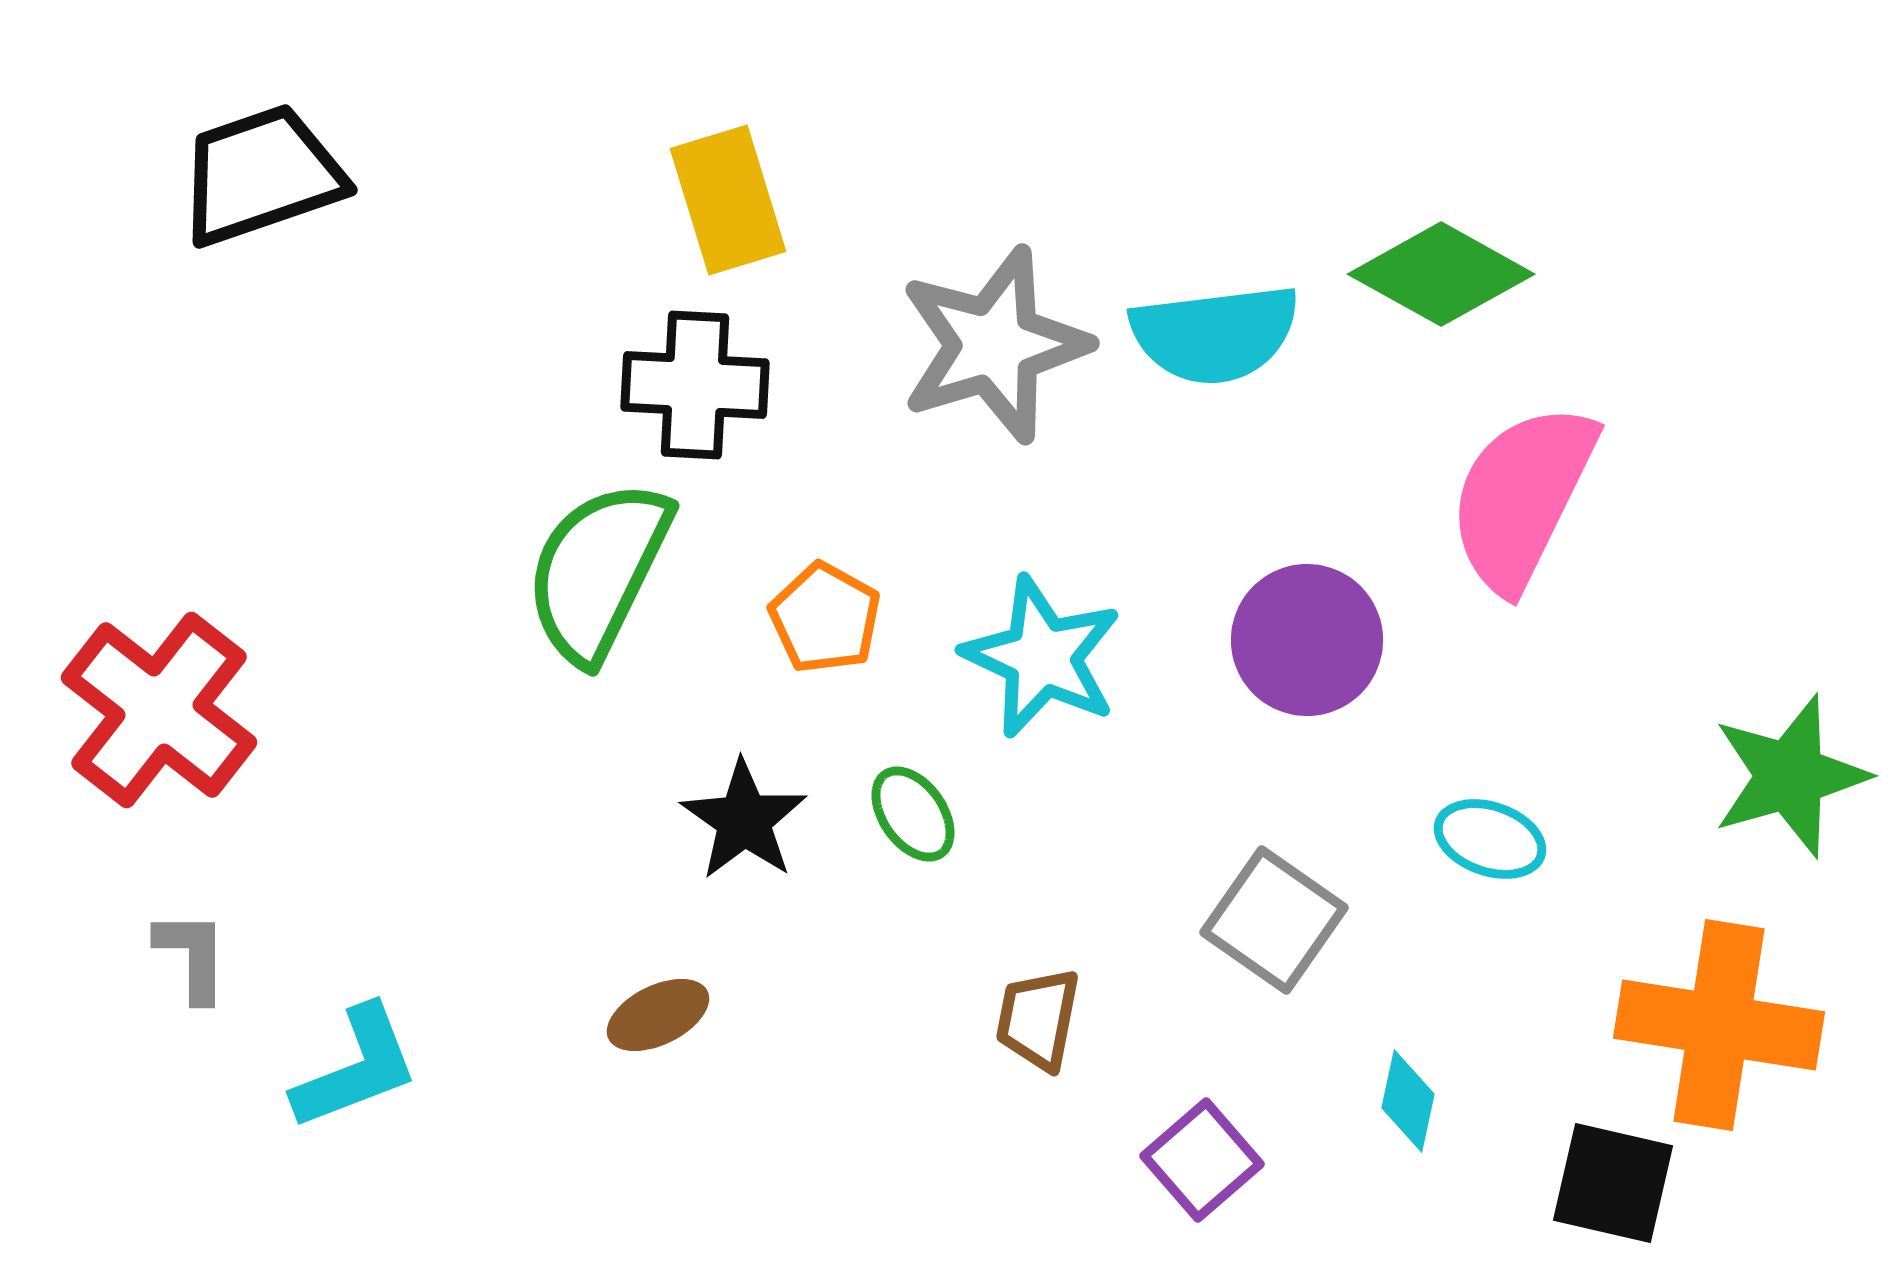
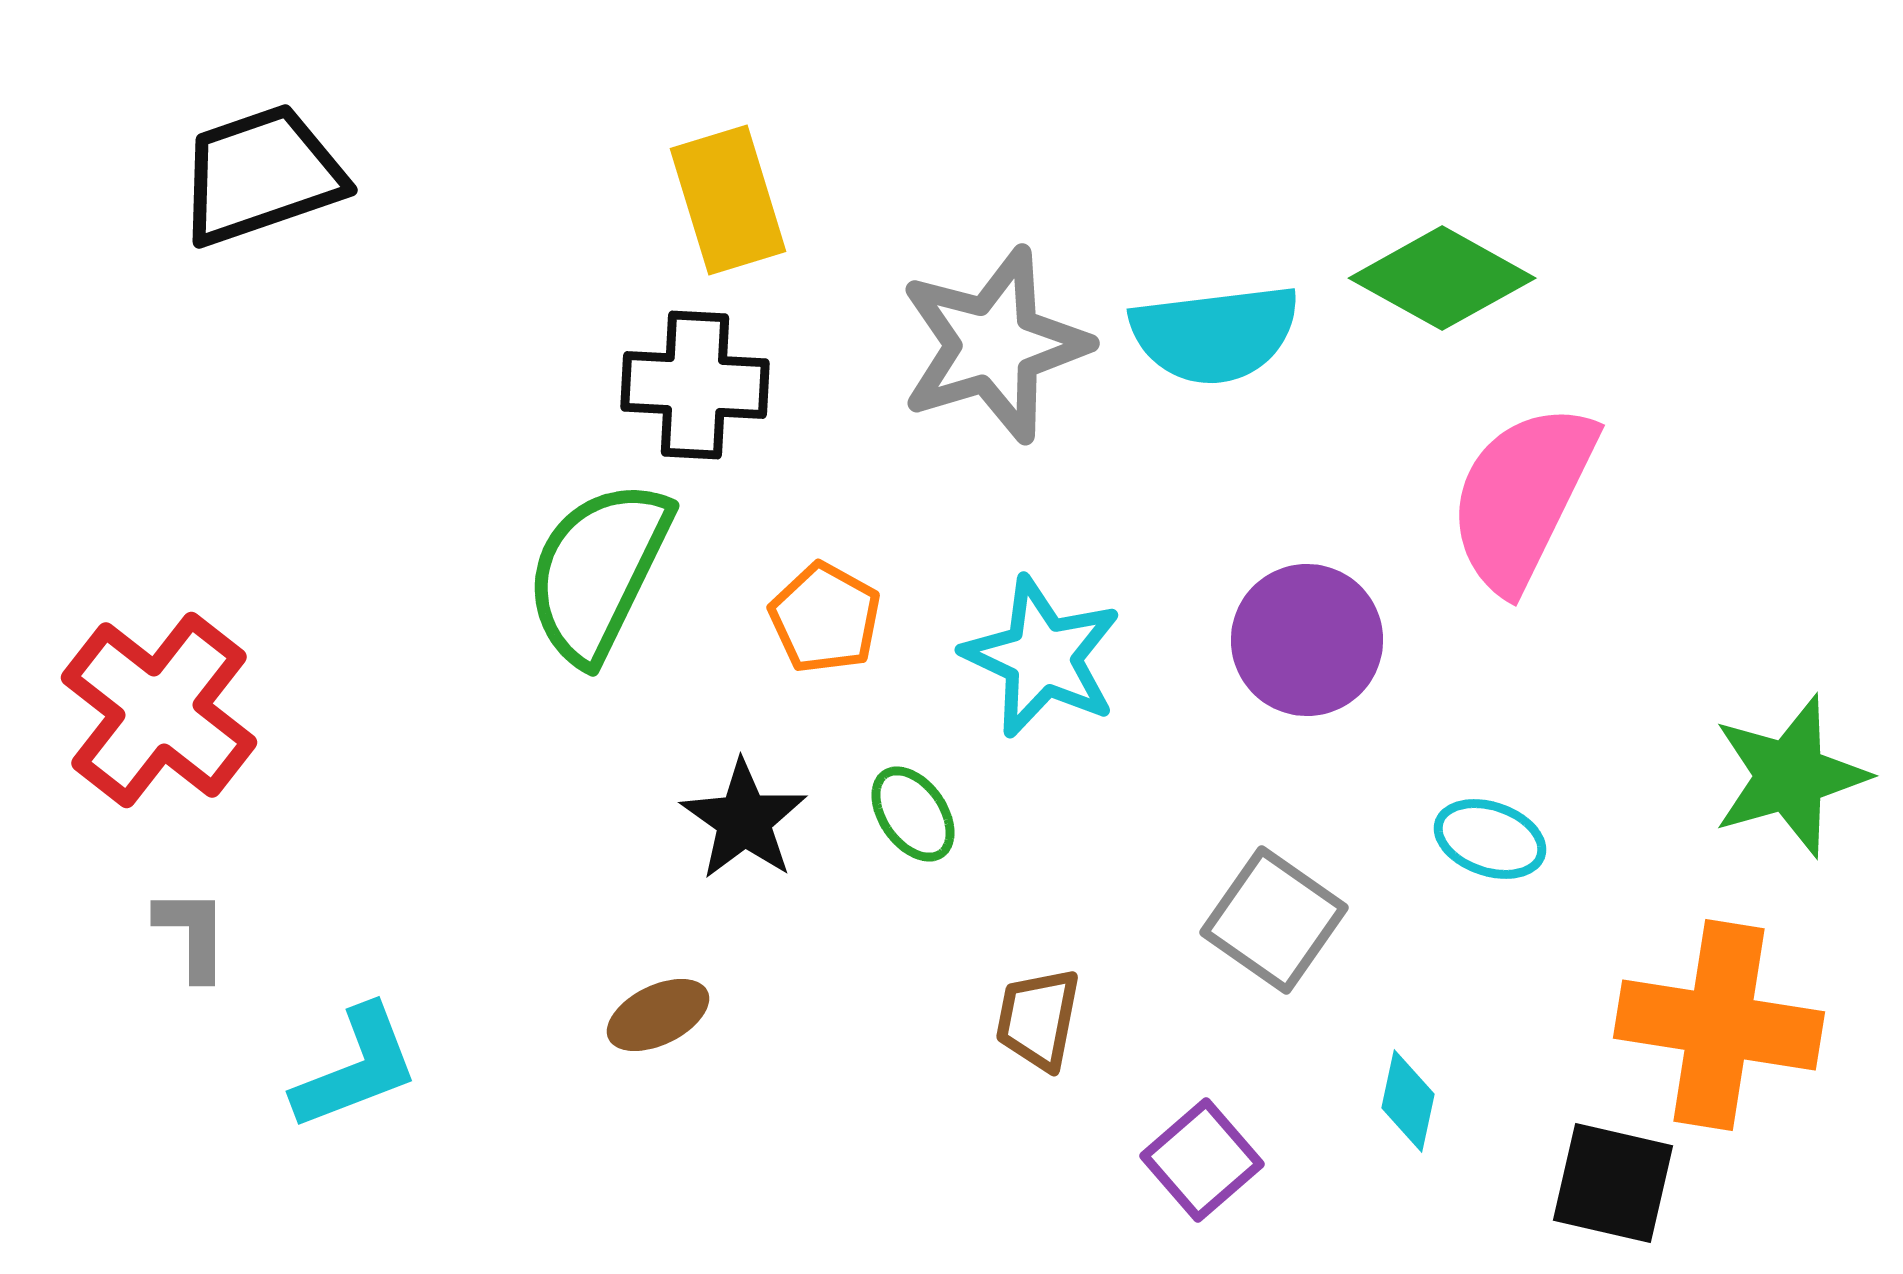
green diamond: moved 1 px right, 4 px down
gray L-shape: moved 22 px up
